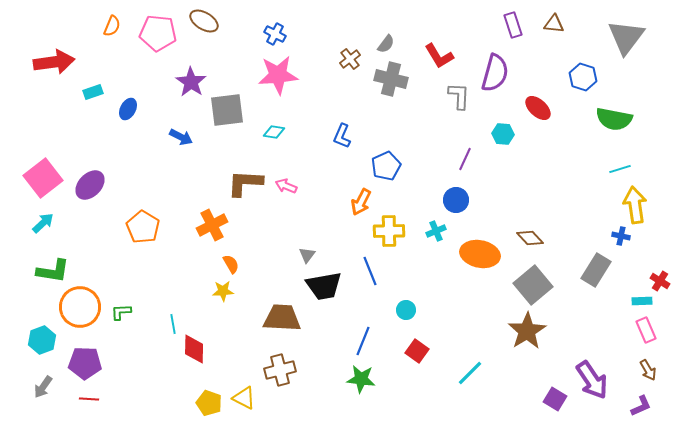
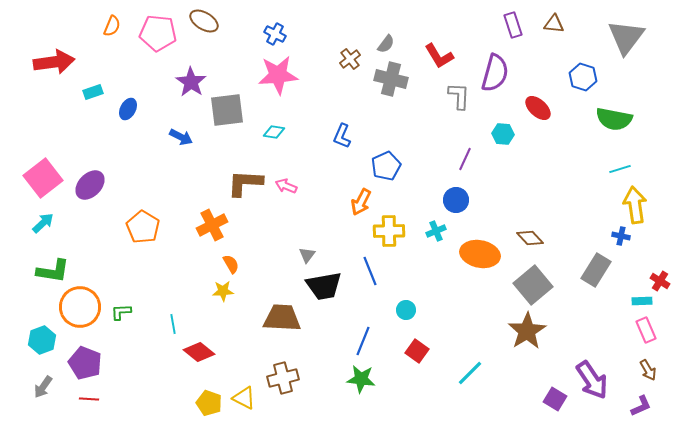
red diamond at (194, 349): moved 5 px right, 3 px down; rotated 52 degrees counterclockwise
purple pentagon at (85, 363): rotated 20 degrees clockwise
brown cross at (280, 370): moved 3 px right, 8 px down
